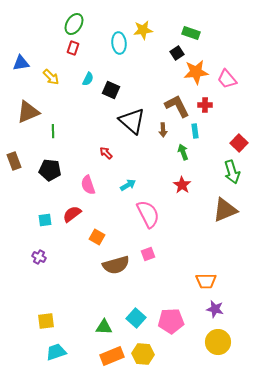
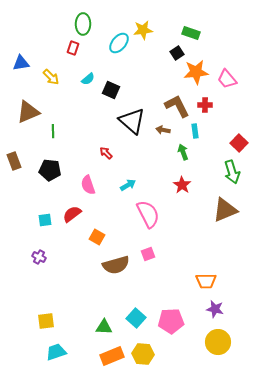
green ellipse at (74, 24): moved 9 px right; rotated 30 degrees counterclockwise
cyan ellipse at (119, 43): rotated 45 degrees clockwise
cyan semicircle at (88, 79): rotated 24 degrees clockwise
brown arrow at (163, 130): rotated 104 degrees clockwise
